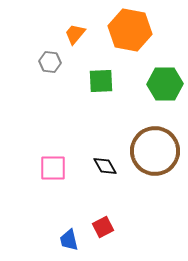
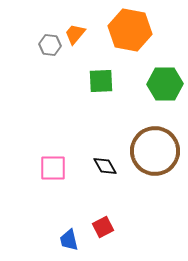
gray hexagon: moved 17 px up
